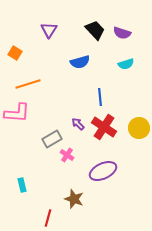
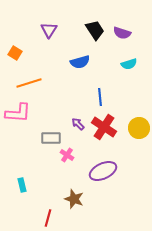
black trapezoid: rotated 10 degrees clockwise
cyan semicircle: moved 3 px right
orange line: moved 1 px right, 1 px up
pink L-shape: moved 1 px right
gray rectangle: moved 1 px left, 1 px up; rotated 30 degrees clockwise
